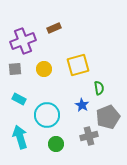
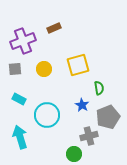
green circle: moved 18 px right, 10 px down
